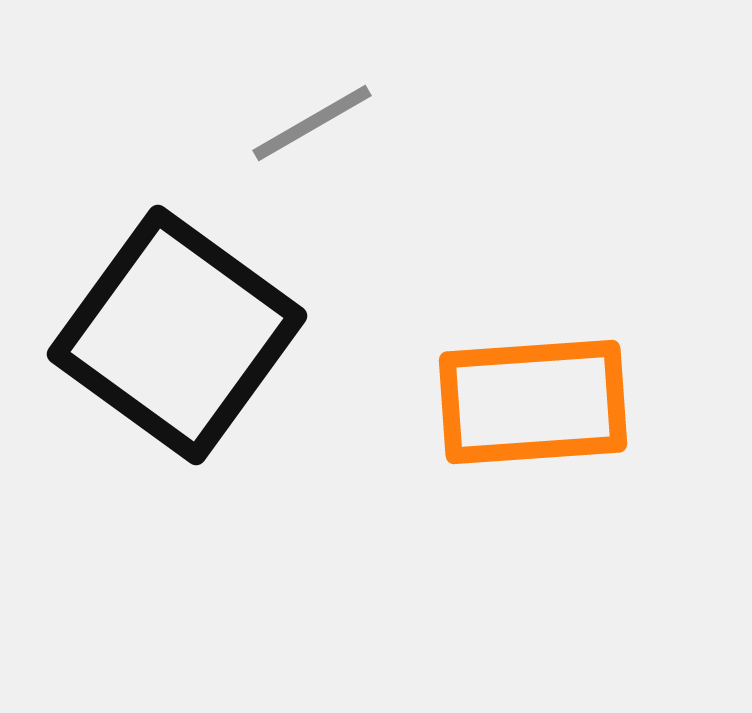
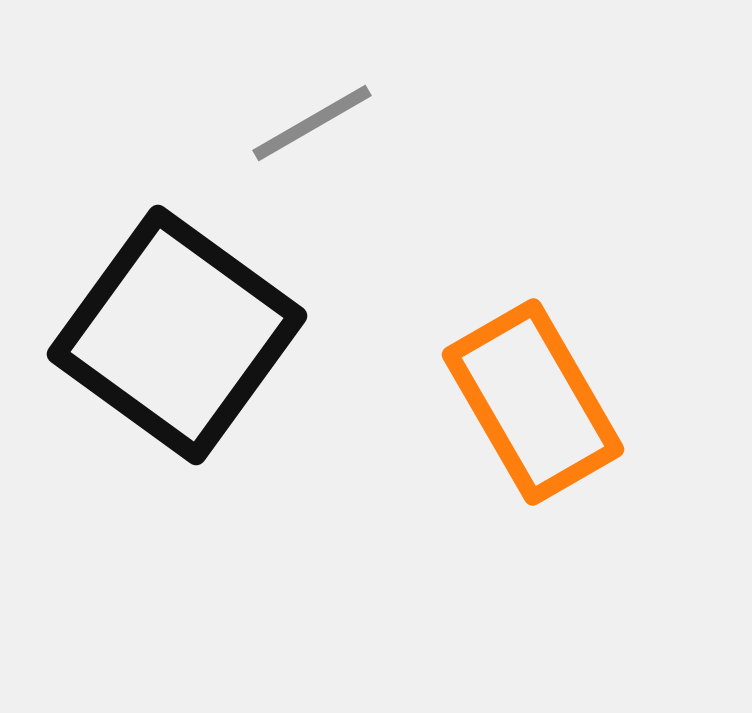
orange rectangle: rotated 64 degrees clockwise
